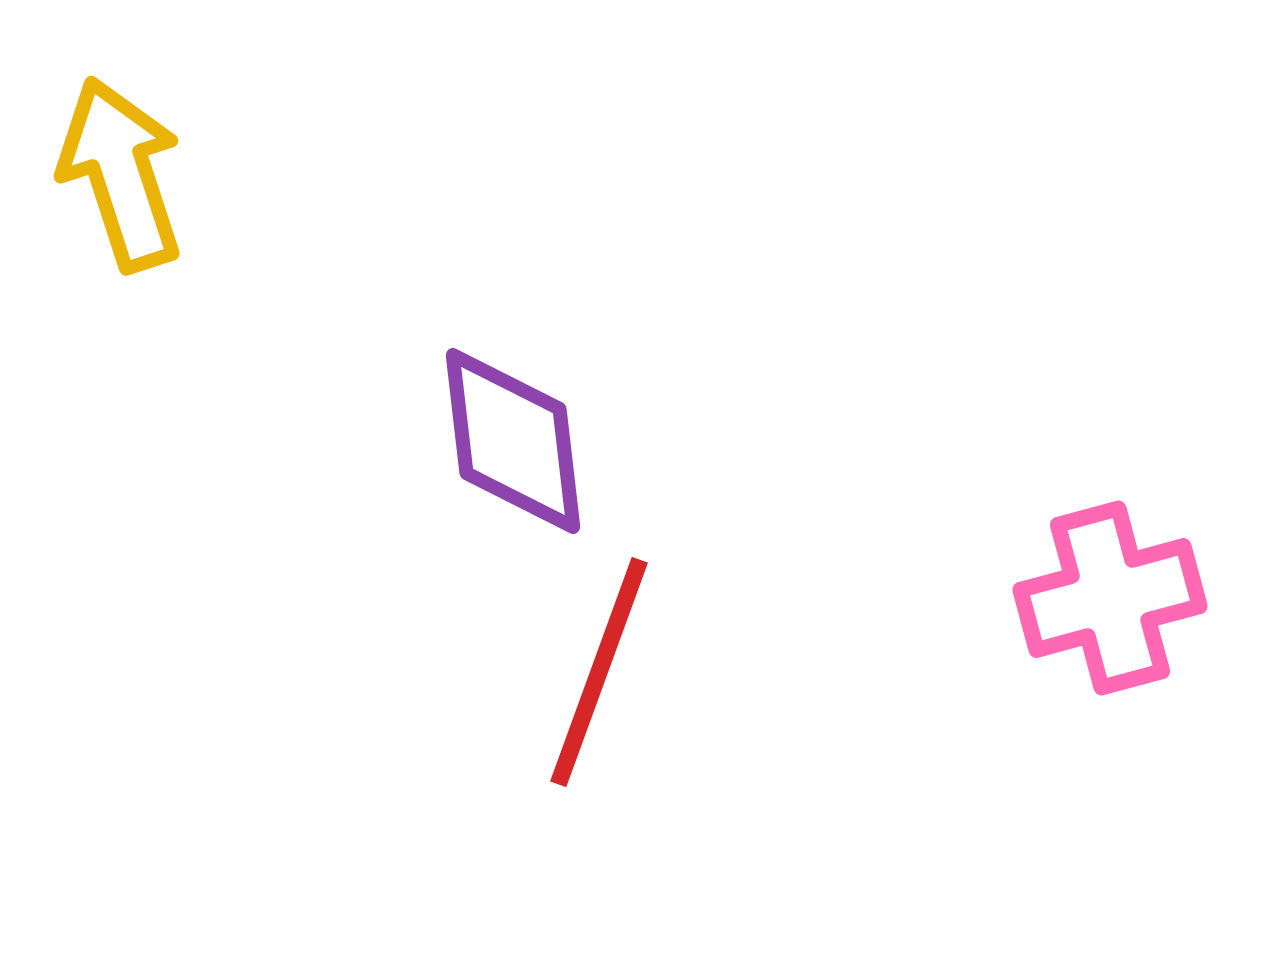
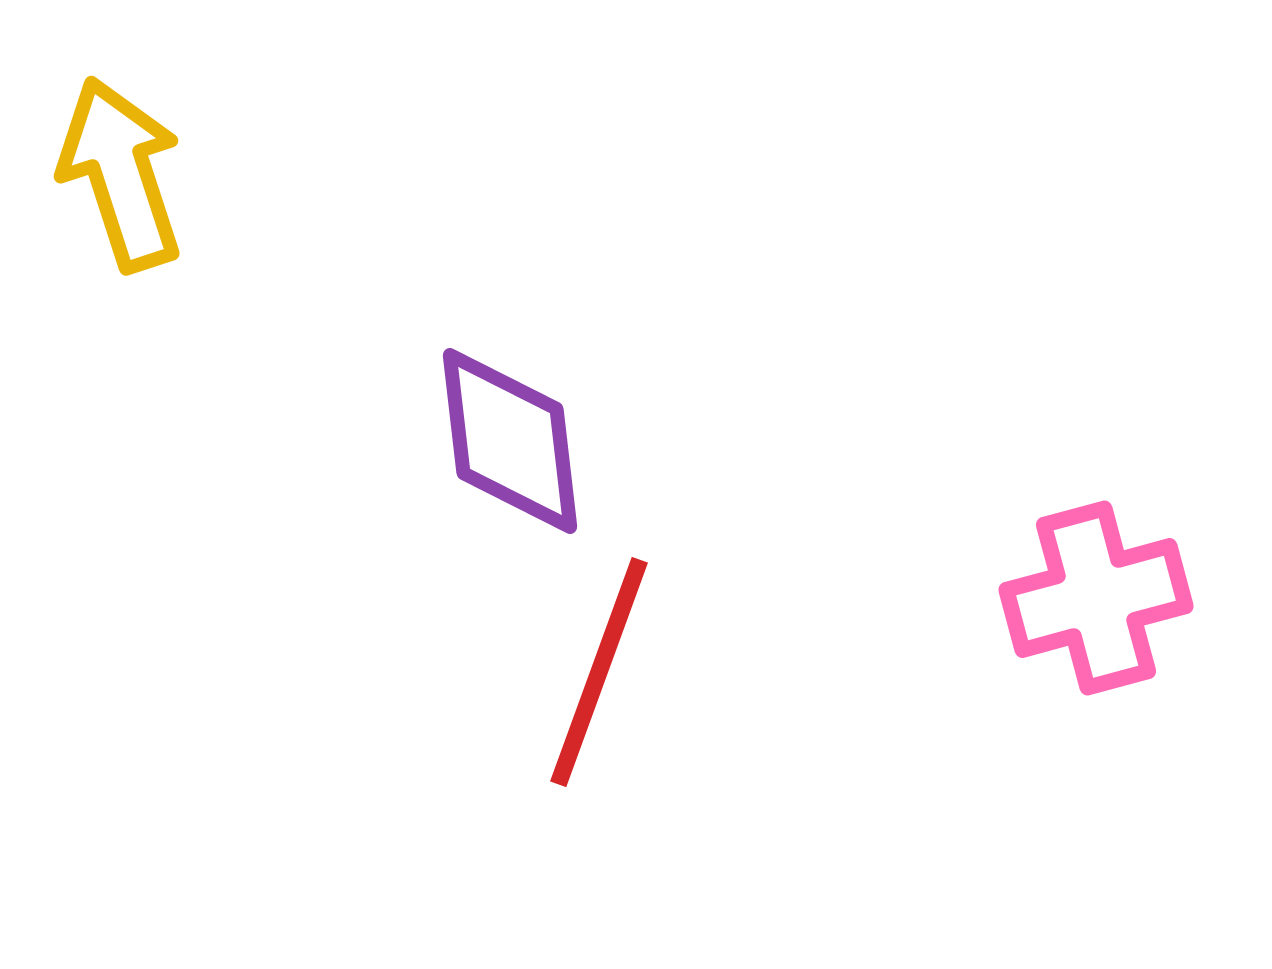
purple diamond: moved 3 px left
pink cross: moved 14 px left
